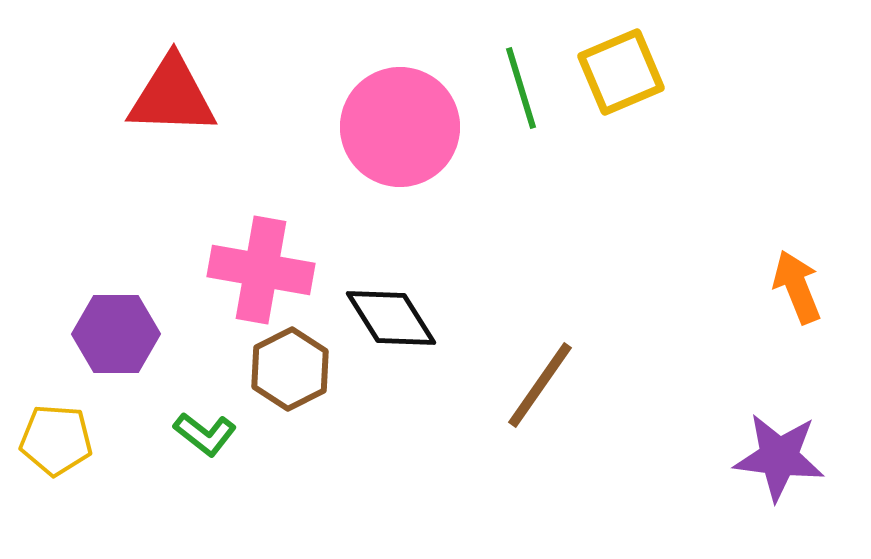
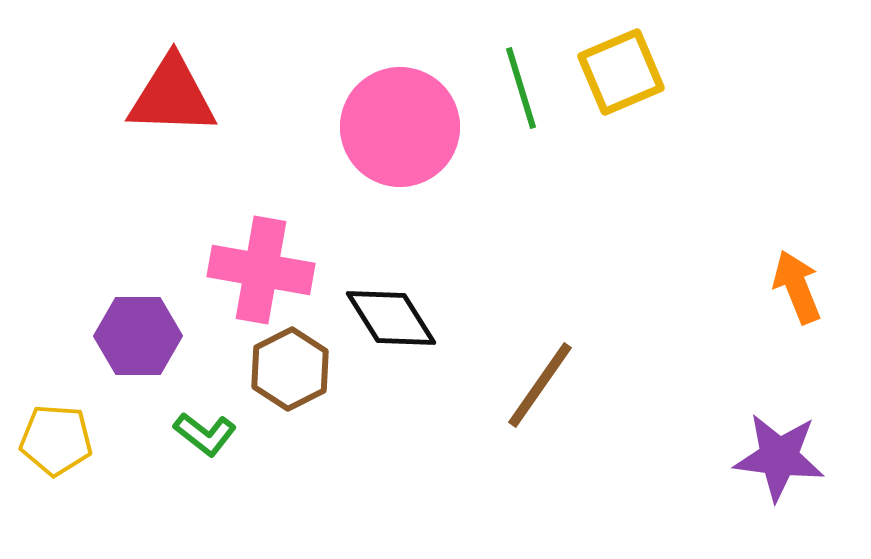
purple hexagon: moved 22 px right, 2 px down
